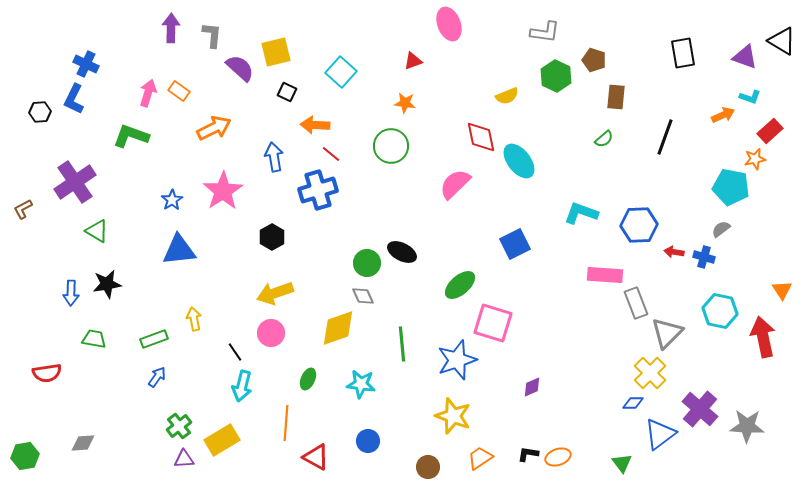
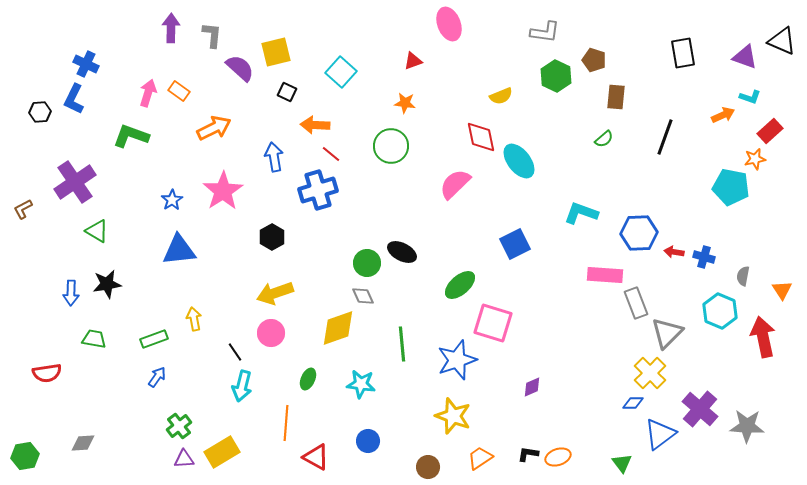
black triangle at (782, 41): rotated 8 degrees counterclockwise
yellow semicircle at (507, 96): moved 6 px left
blue hexagon at (639, 225): moved 8 px down
gray semicircle at (721, 229): moved 22 px right, 47 px down; rotated 42 degrees counterclockwise
cyan hexagon at (720, 311): rotated 12 degrees clockwise
yellow rectangle at (222, 440): moved 12 px down
